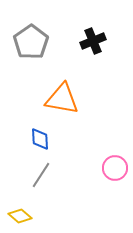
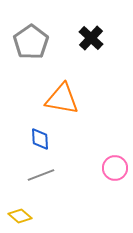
black cross: moved 2 px left, 3 px up; rotated 25 degrees counterclockwise
gray line: rotated 36 degrees clockwise
